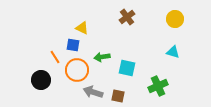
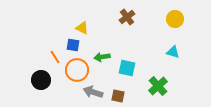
green cross: rotated 18 degrees counterclockwise
